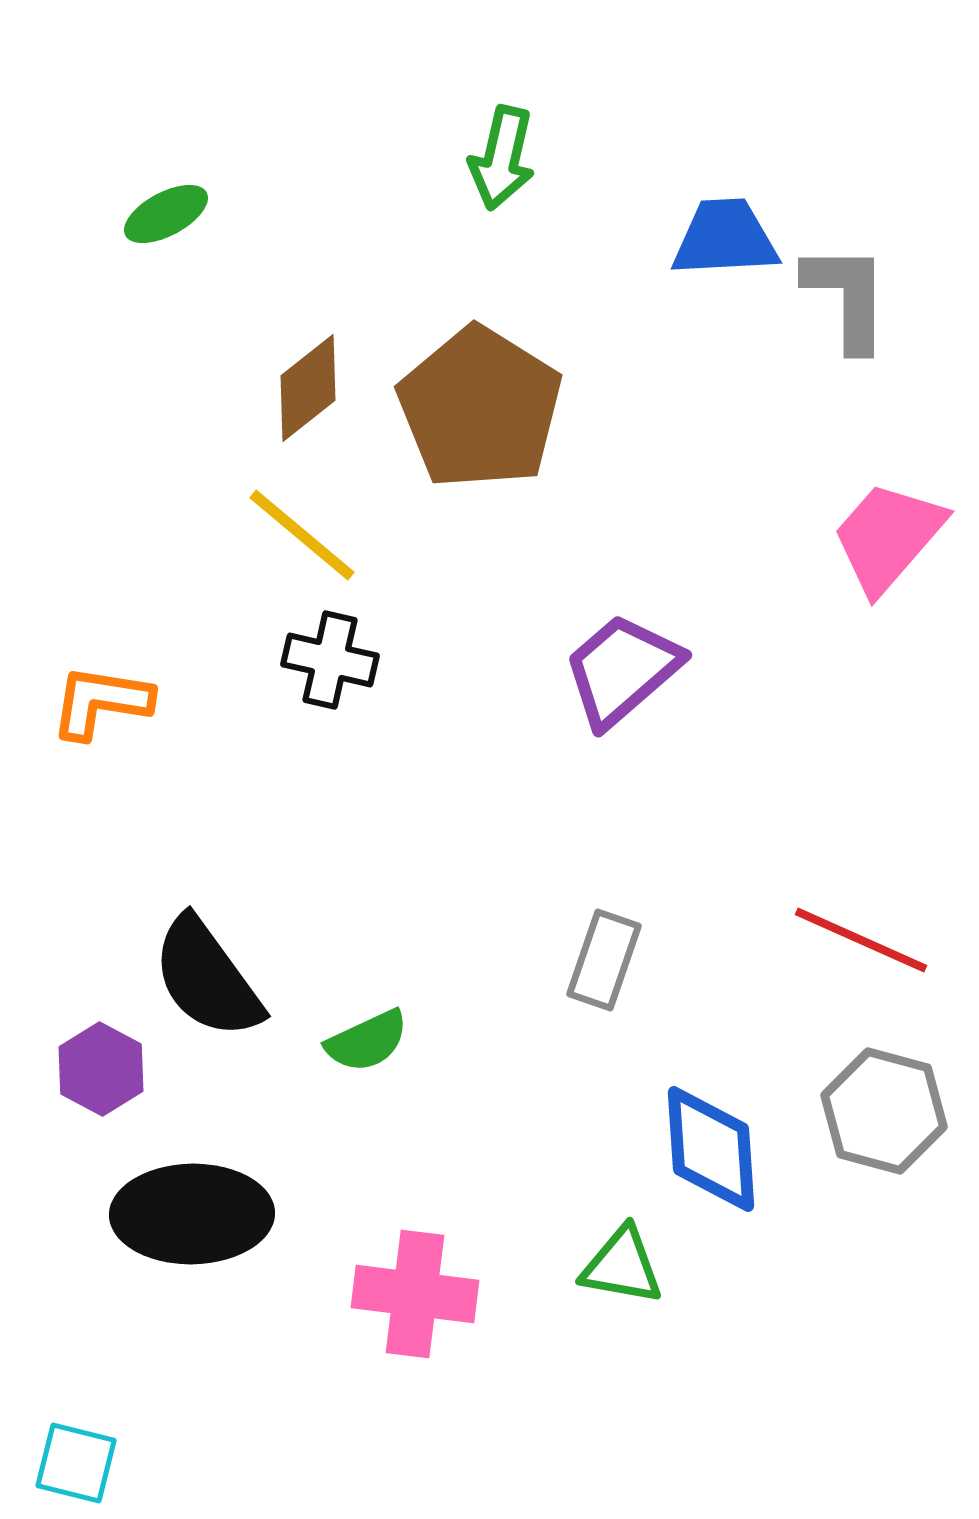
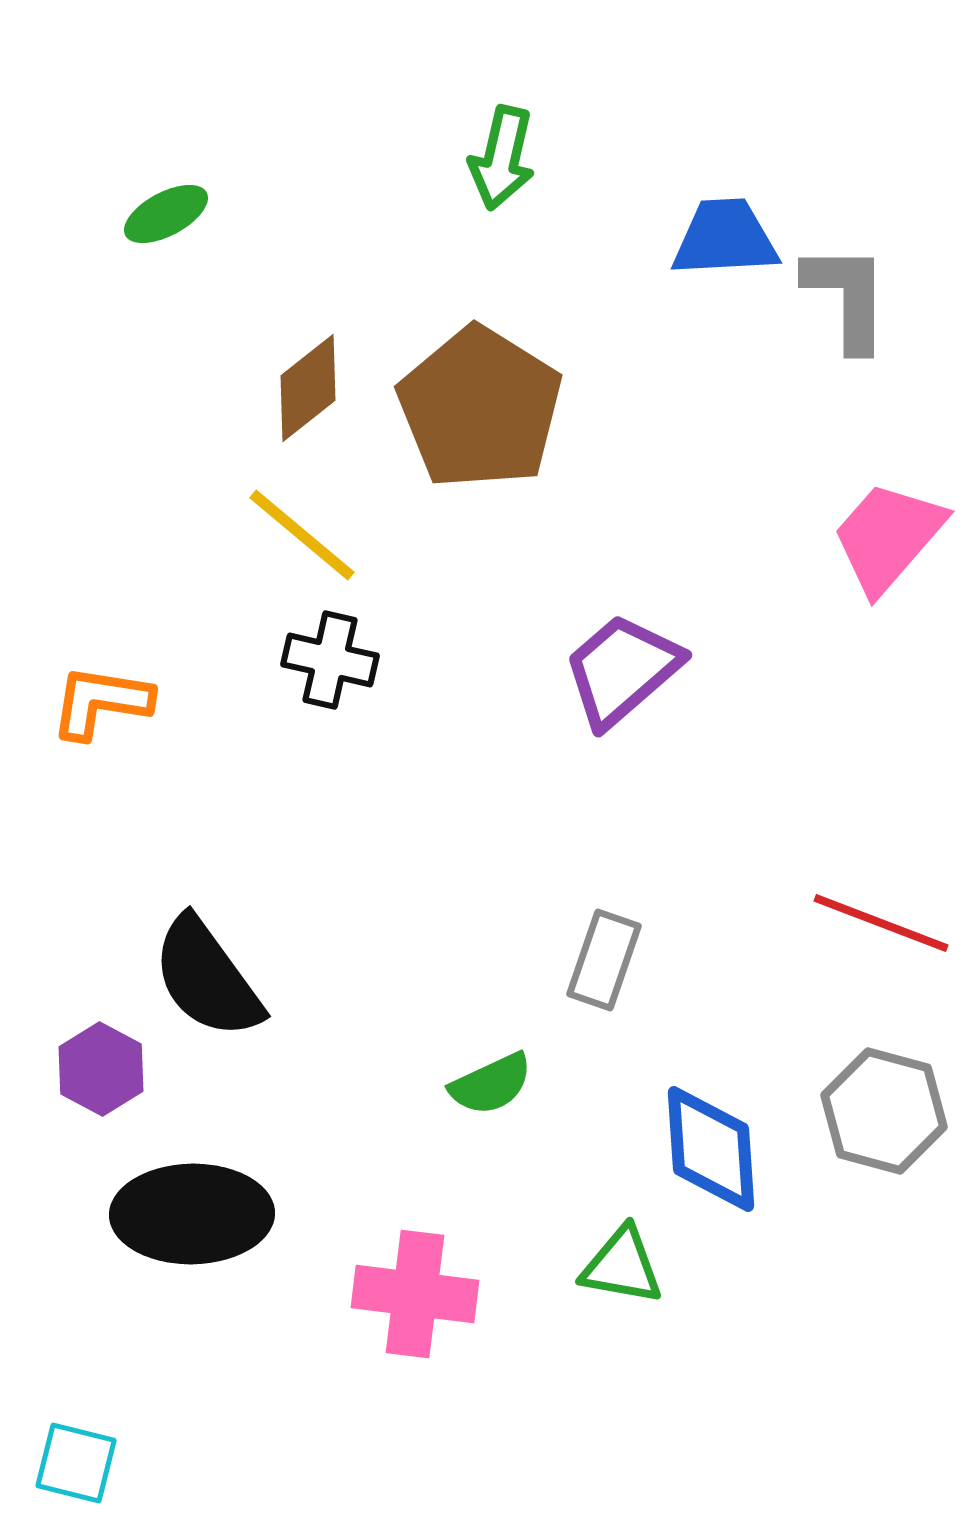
red line: moved 20 px right, 17 px up; rotated 3 degrees counterclockwise
green semicircle: moved 124 px right, 43 px down
